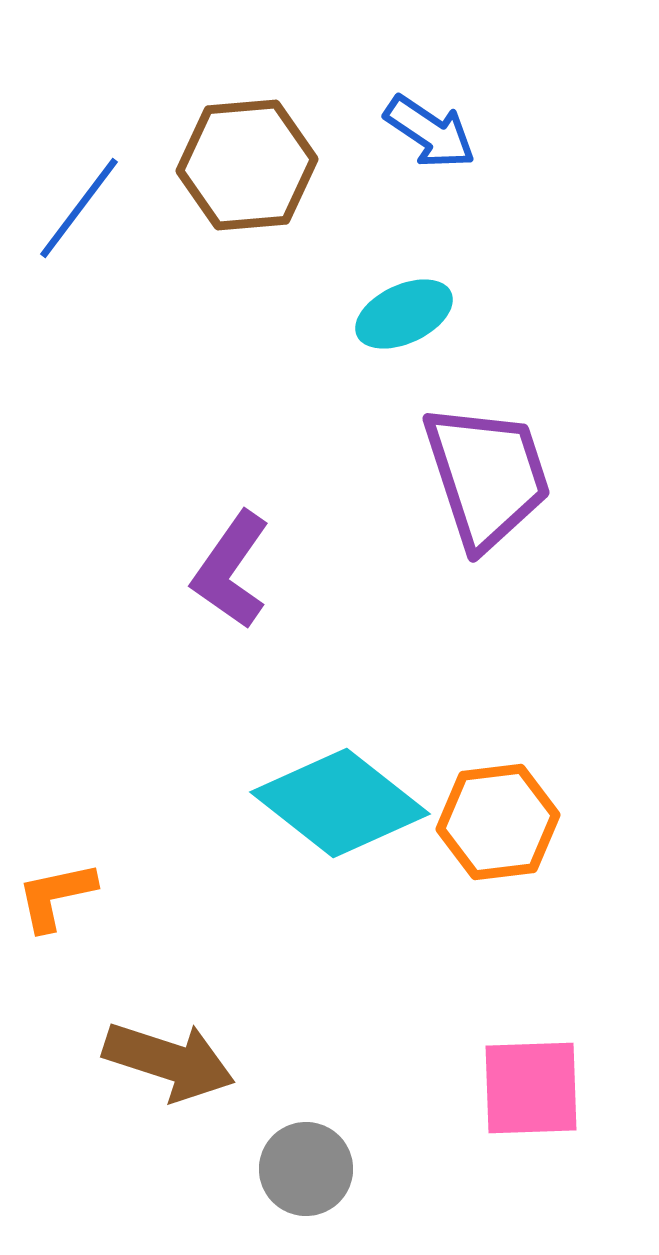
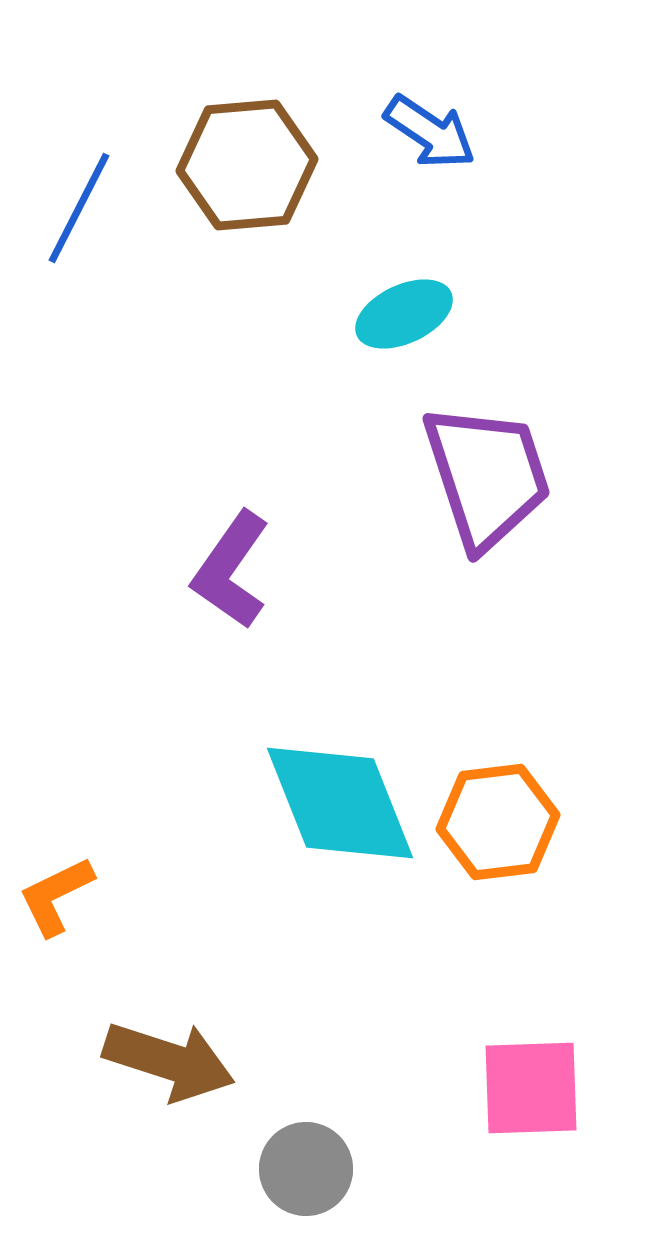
blue line: rotated 10 degrees counterclockwise
cyan diamond: rotated 30 degrees clockwise
orange L-shape: rotated 14 degrees counterclockwise
